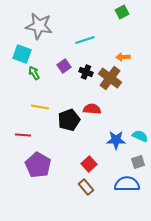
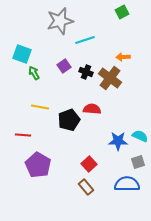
gray star: moved 21 px right, 5 px up; rotated 24 degrees counterclockwise
blue star: moved 2 px right, 1 px down
